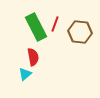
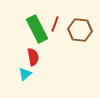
green rectangle: moved 1 px right, 2 px down
brown hexagon: moved 2 px up
